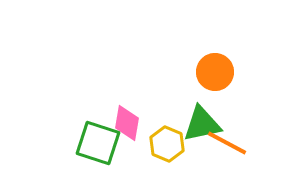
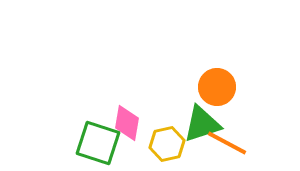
orange circle: moved 2 px right, 15 px down
green triangle: rotated 6 degrees counterclockwise
yellow hexagon: rotated 24 degrees clockwise
